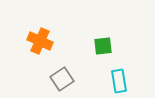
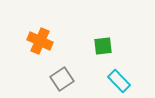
cyan rectangle: rotated 35 degrees counterclockwise
